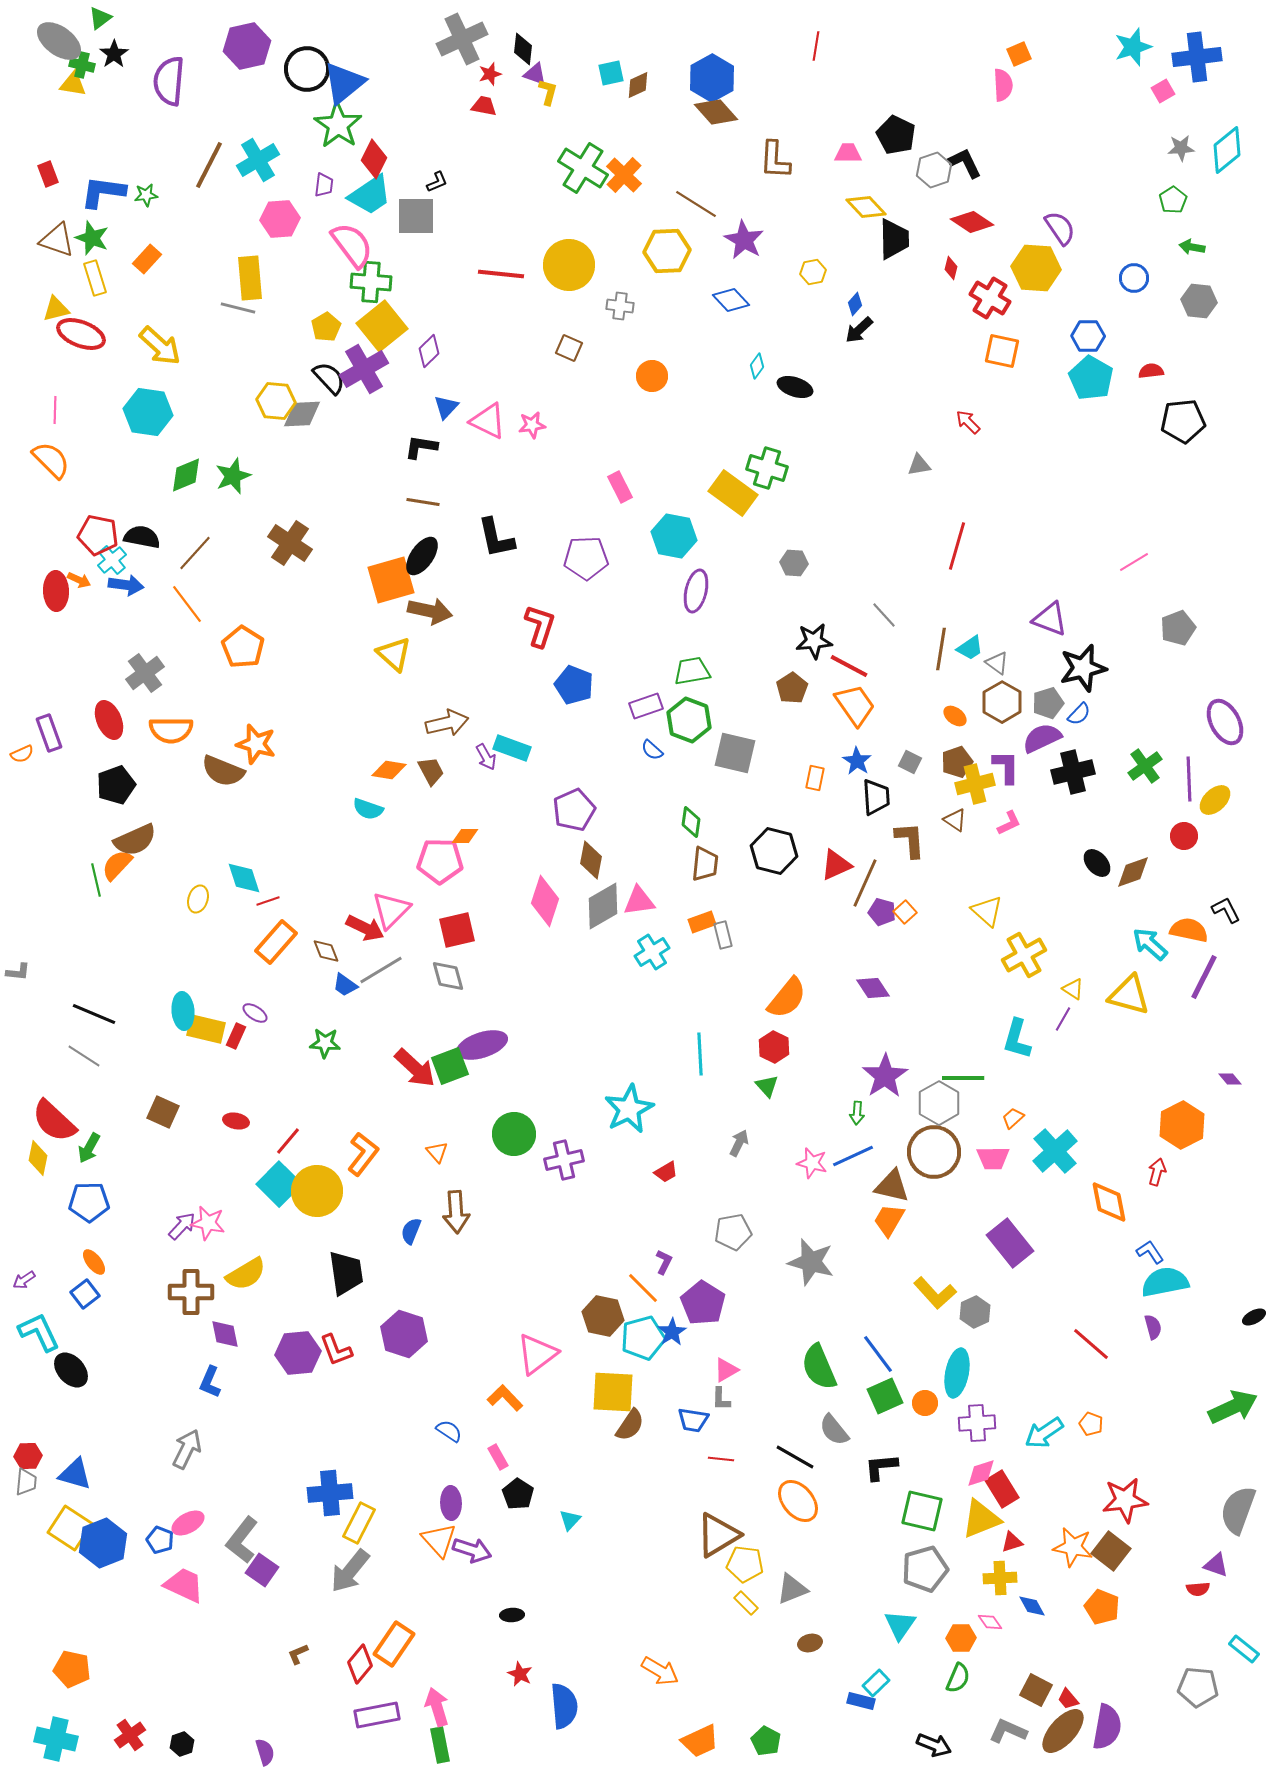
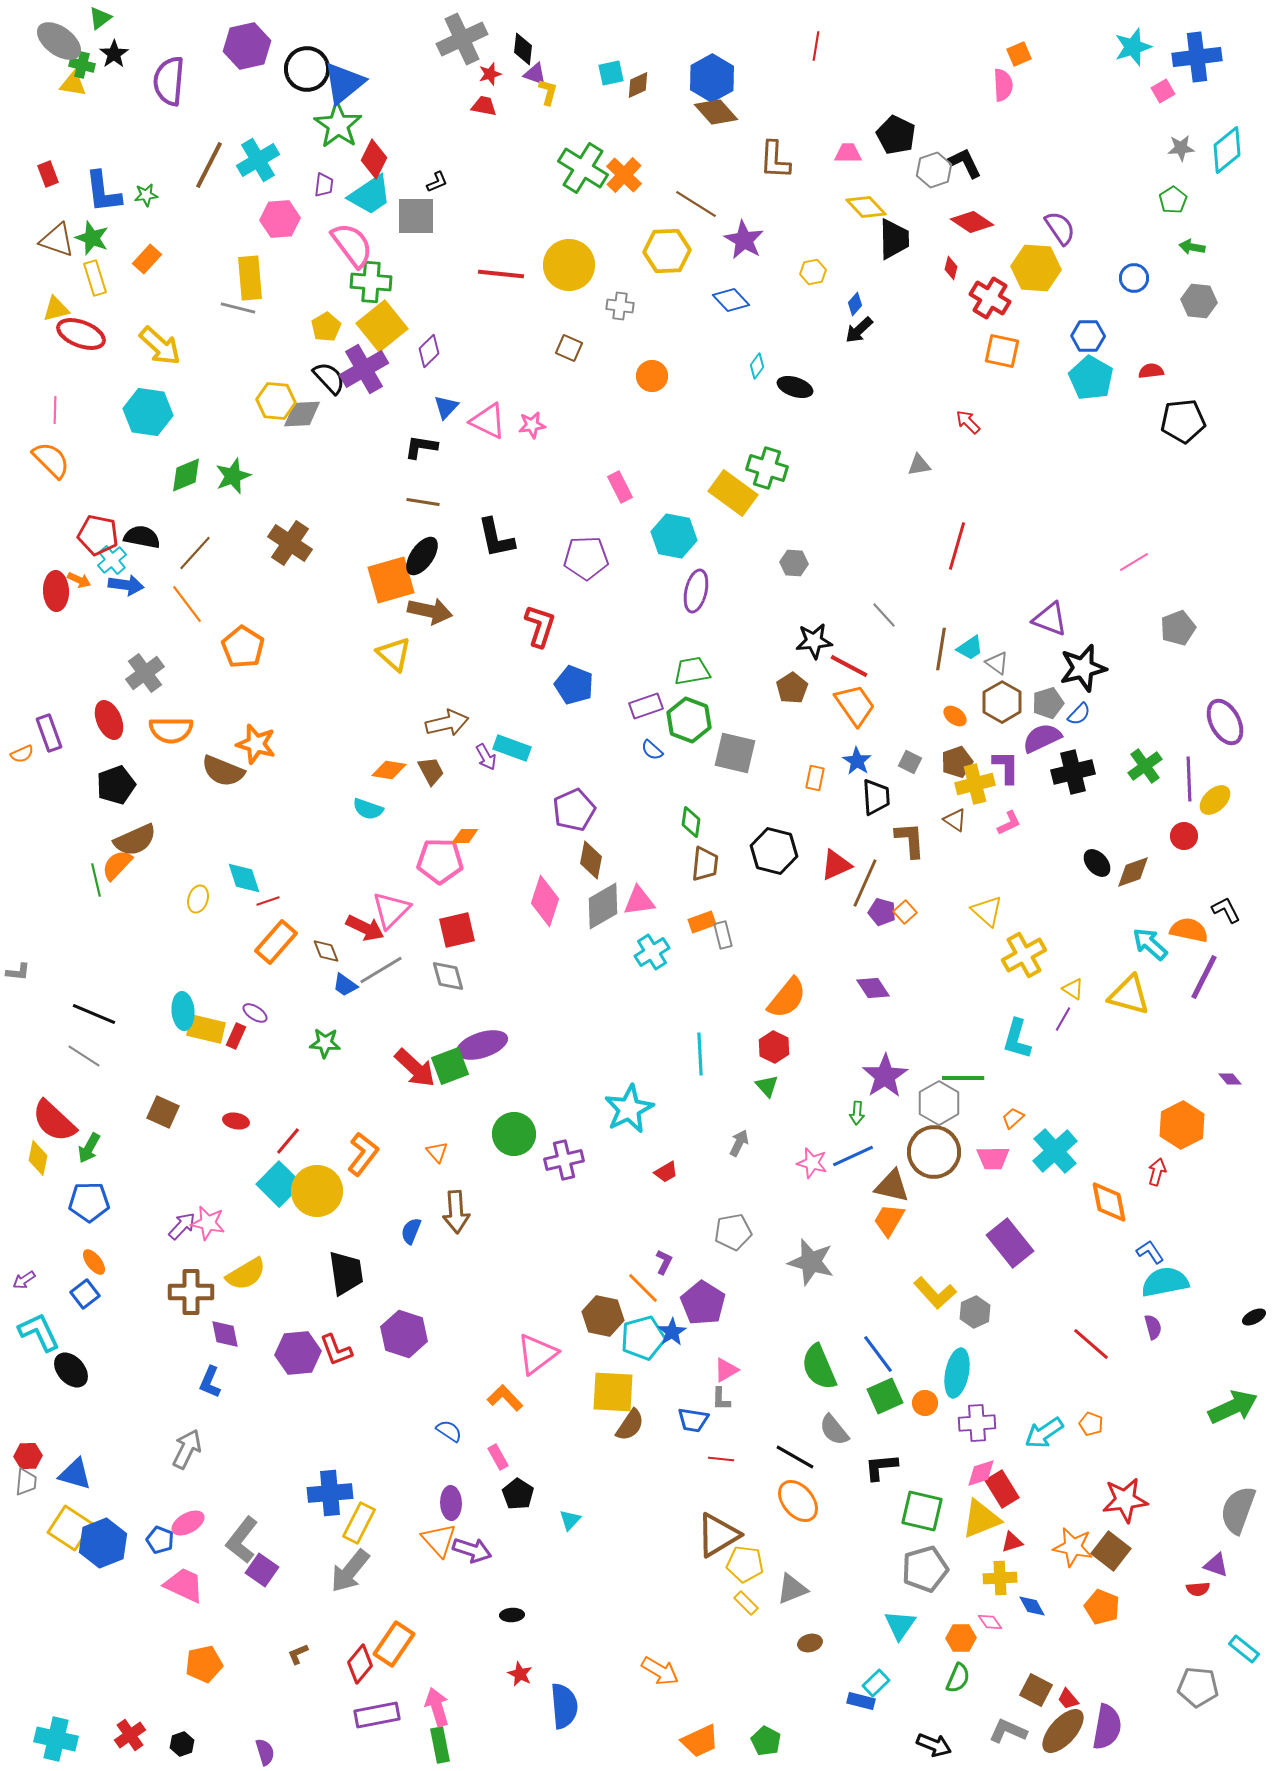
blue L-shape at (103, 192): rotated 105 degrees counterclockwise
orange pentagon at (72, 1669): moved 132 px right, 5 px up; rotated 24 degrees counterclockwise
